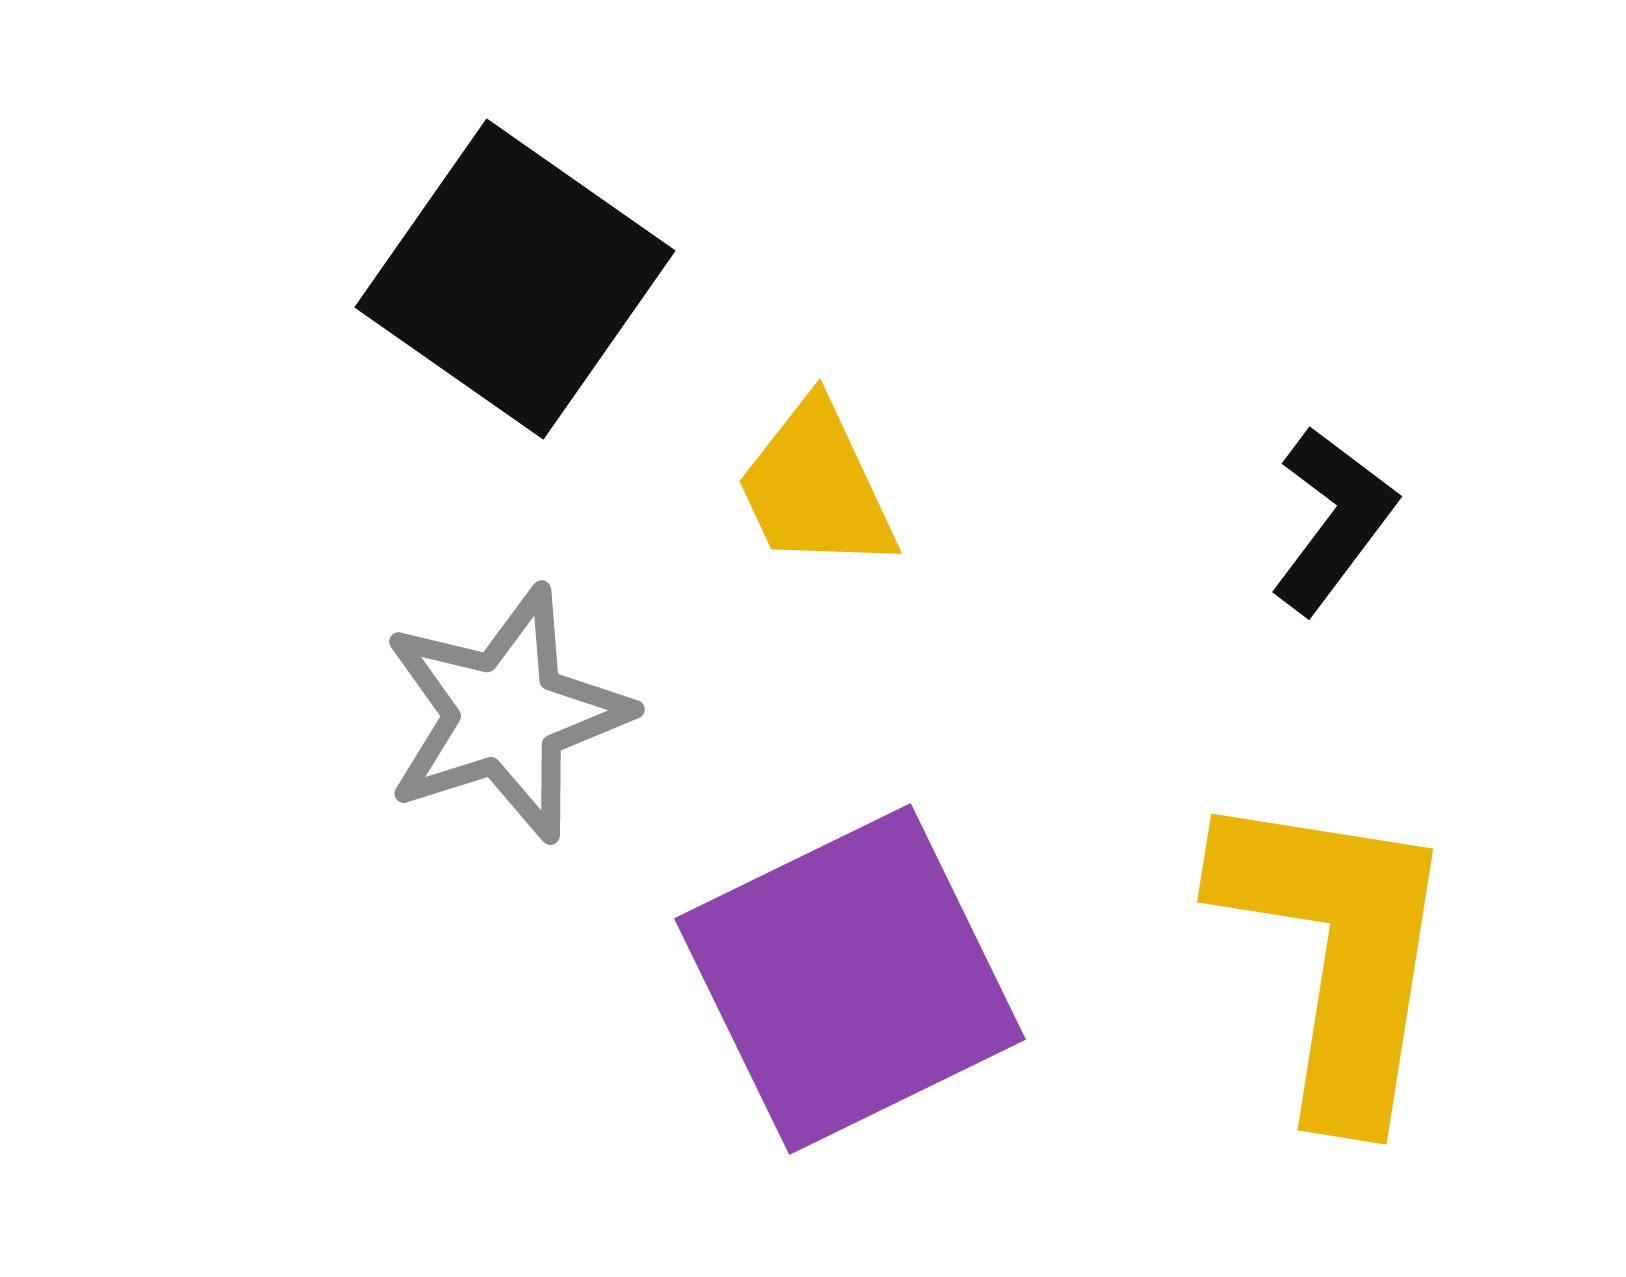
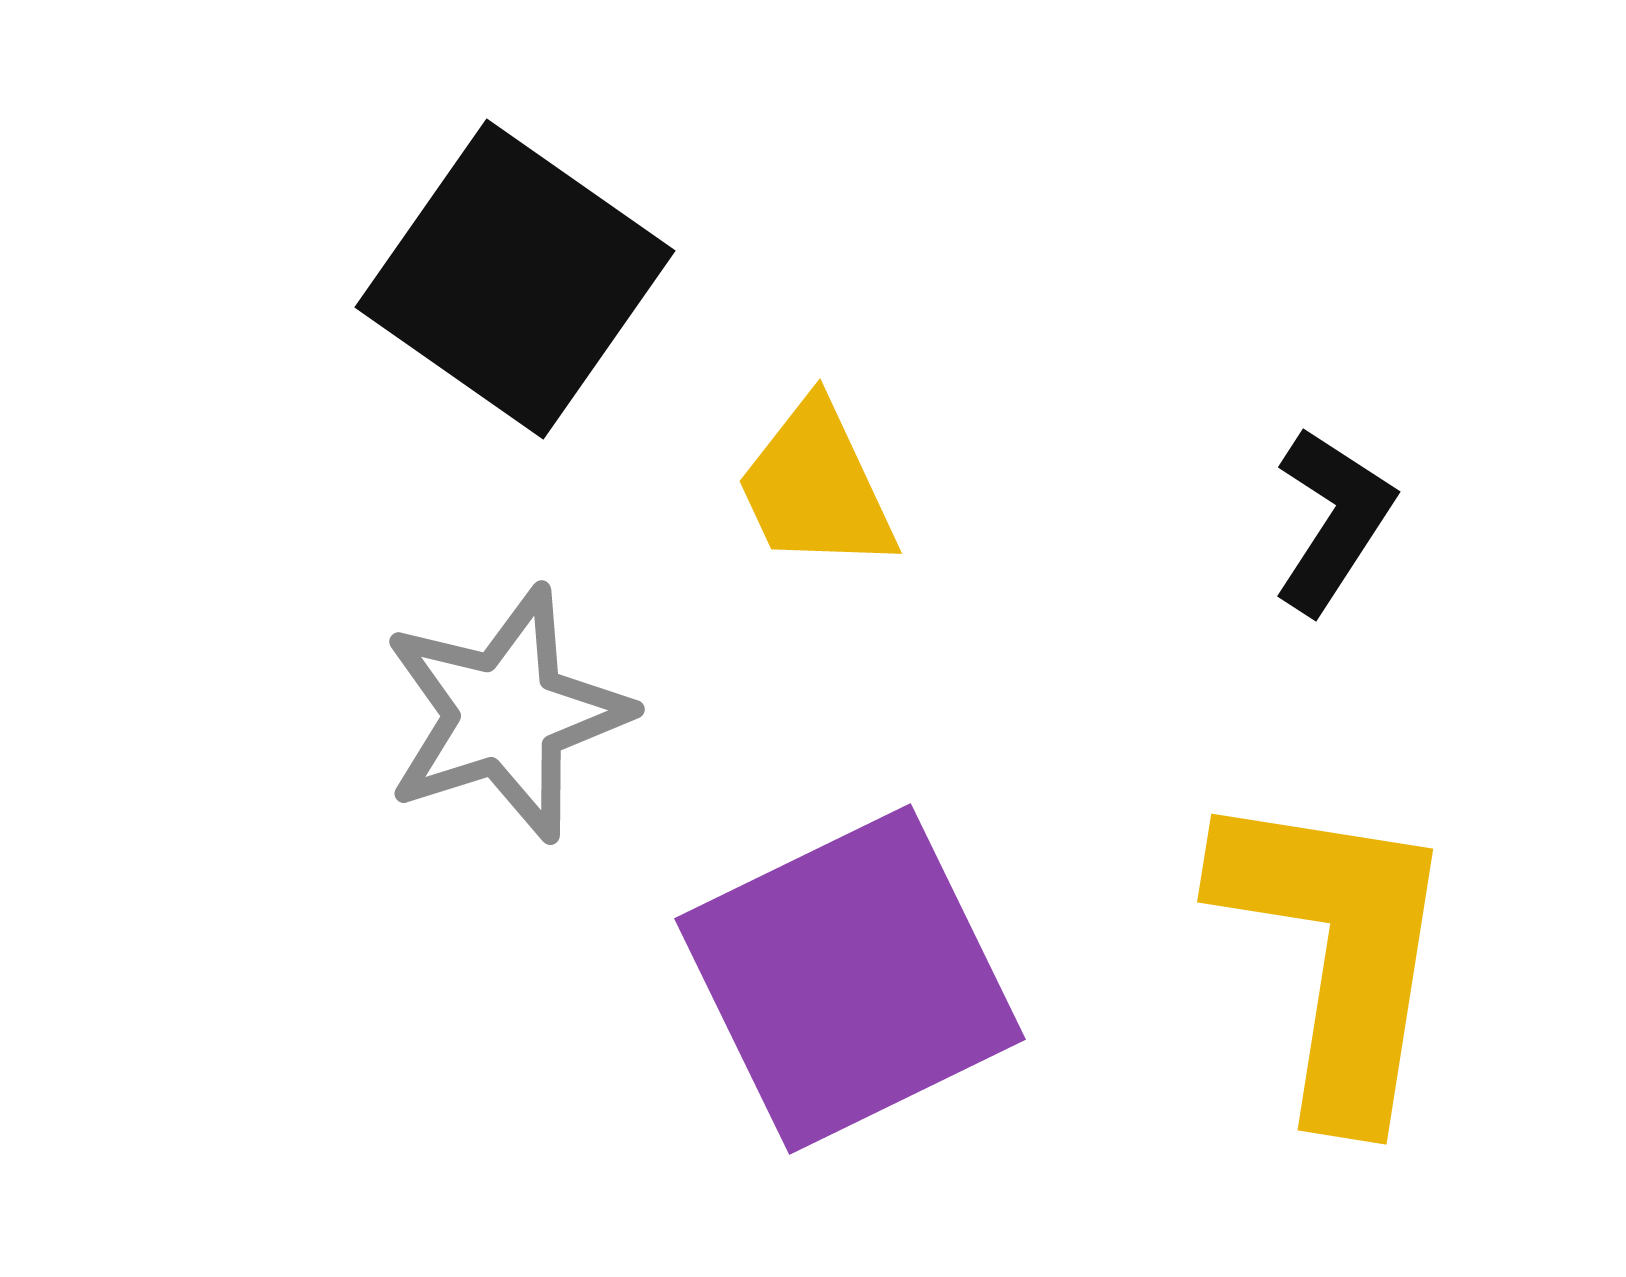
black L-shape: rotated 4 degrees counterclockwise
